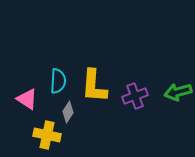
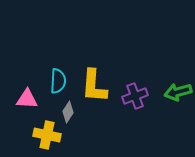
pink triangle: rotated 30 degrees counterclockwise
